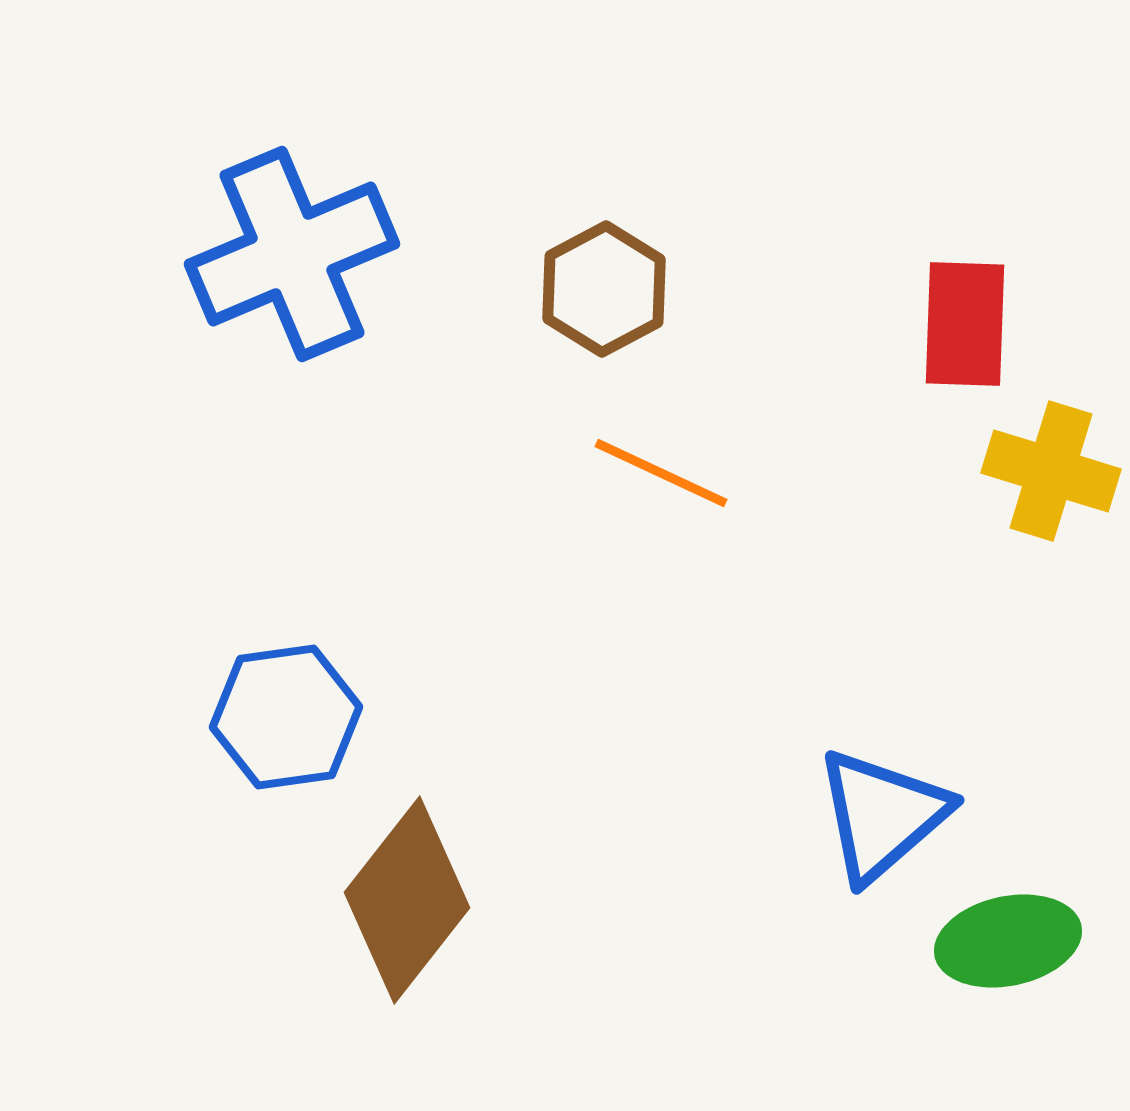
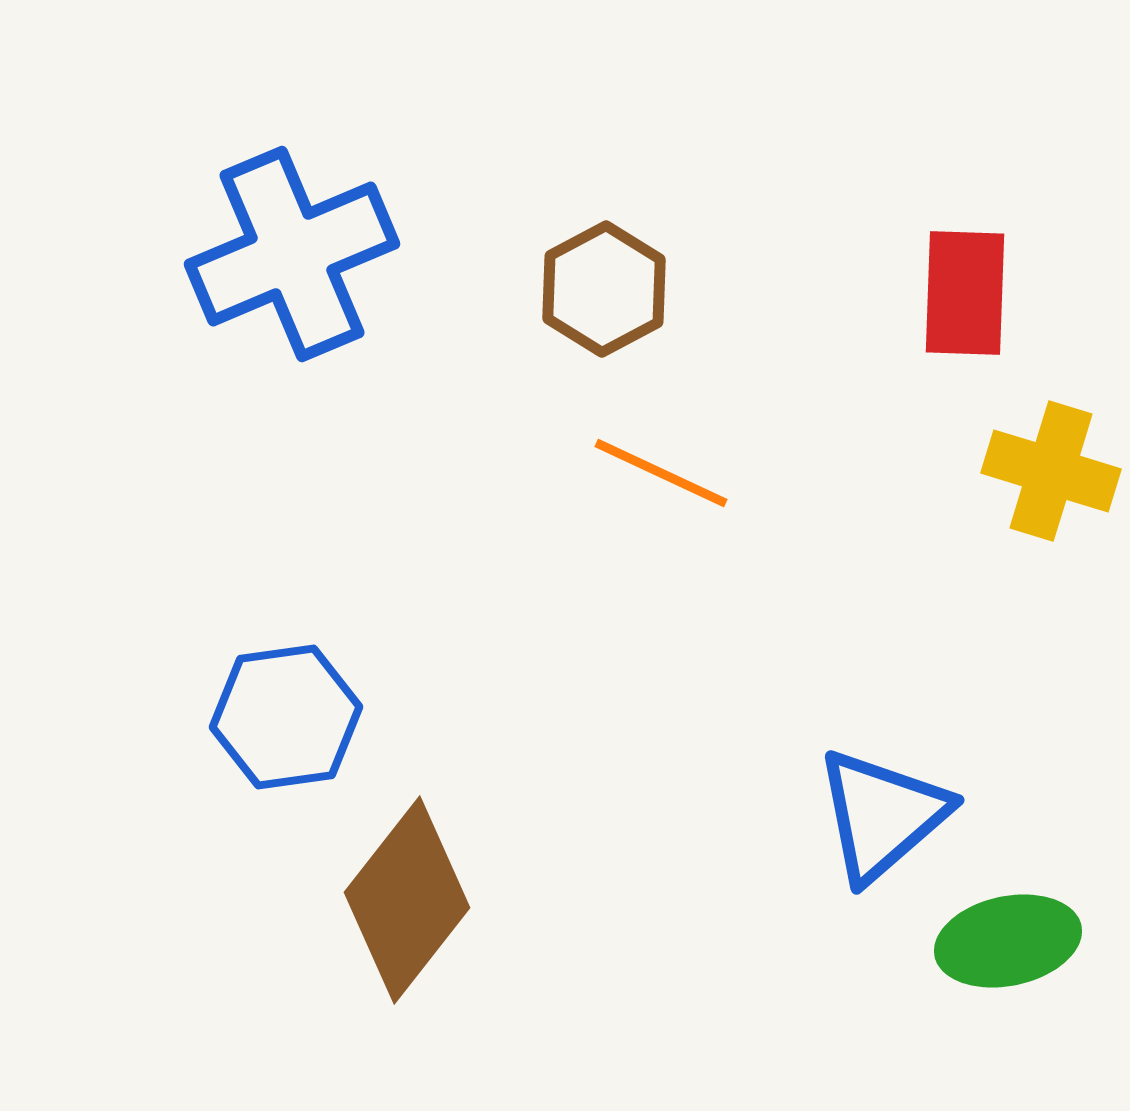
red rectangle: moved 31 px up
